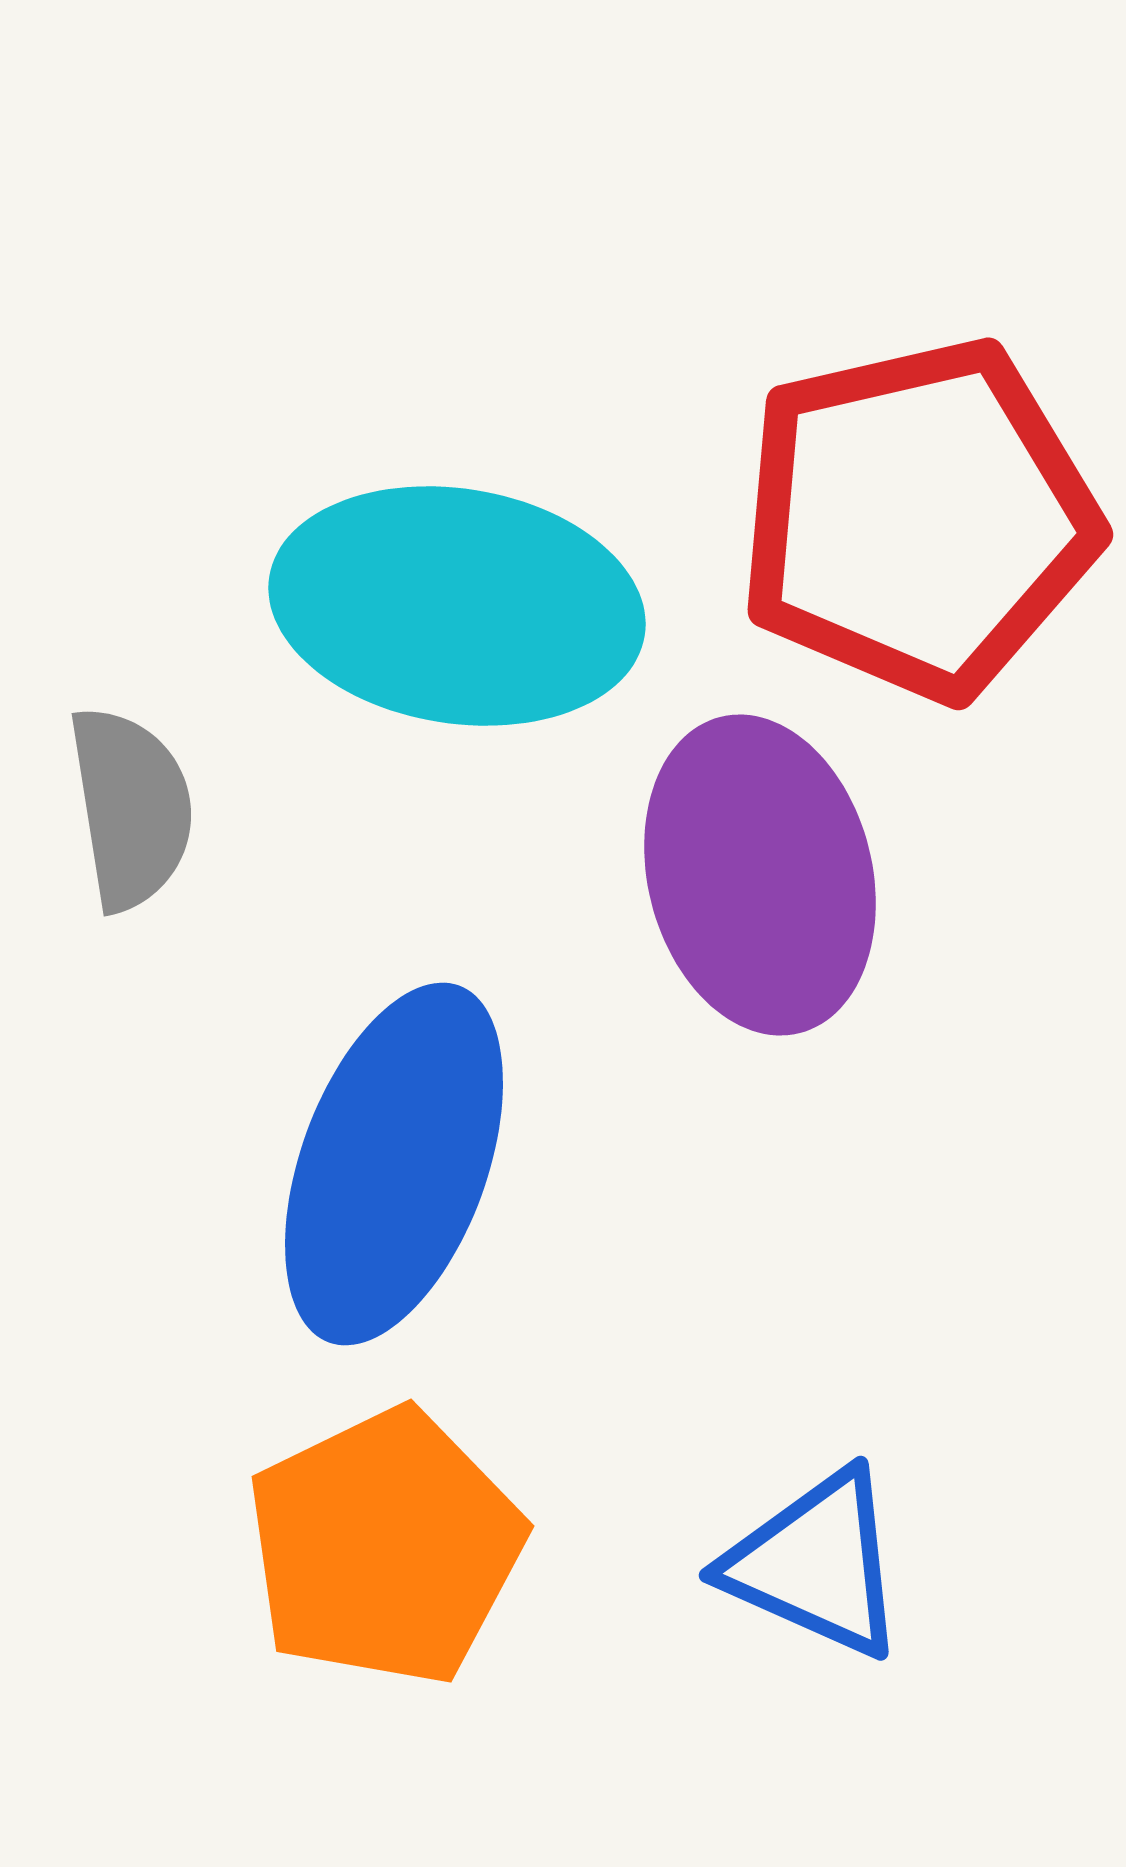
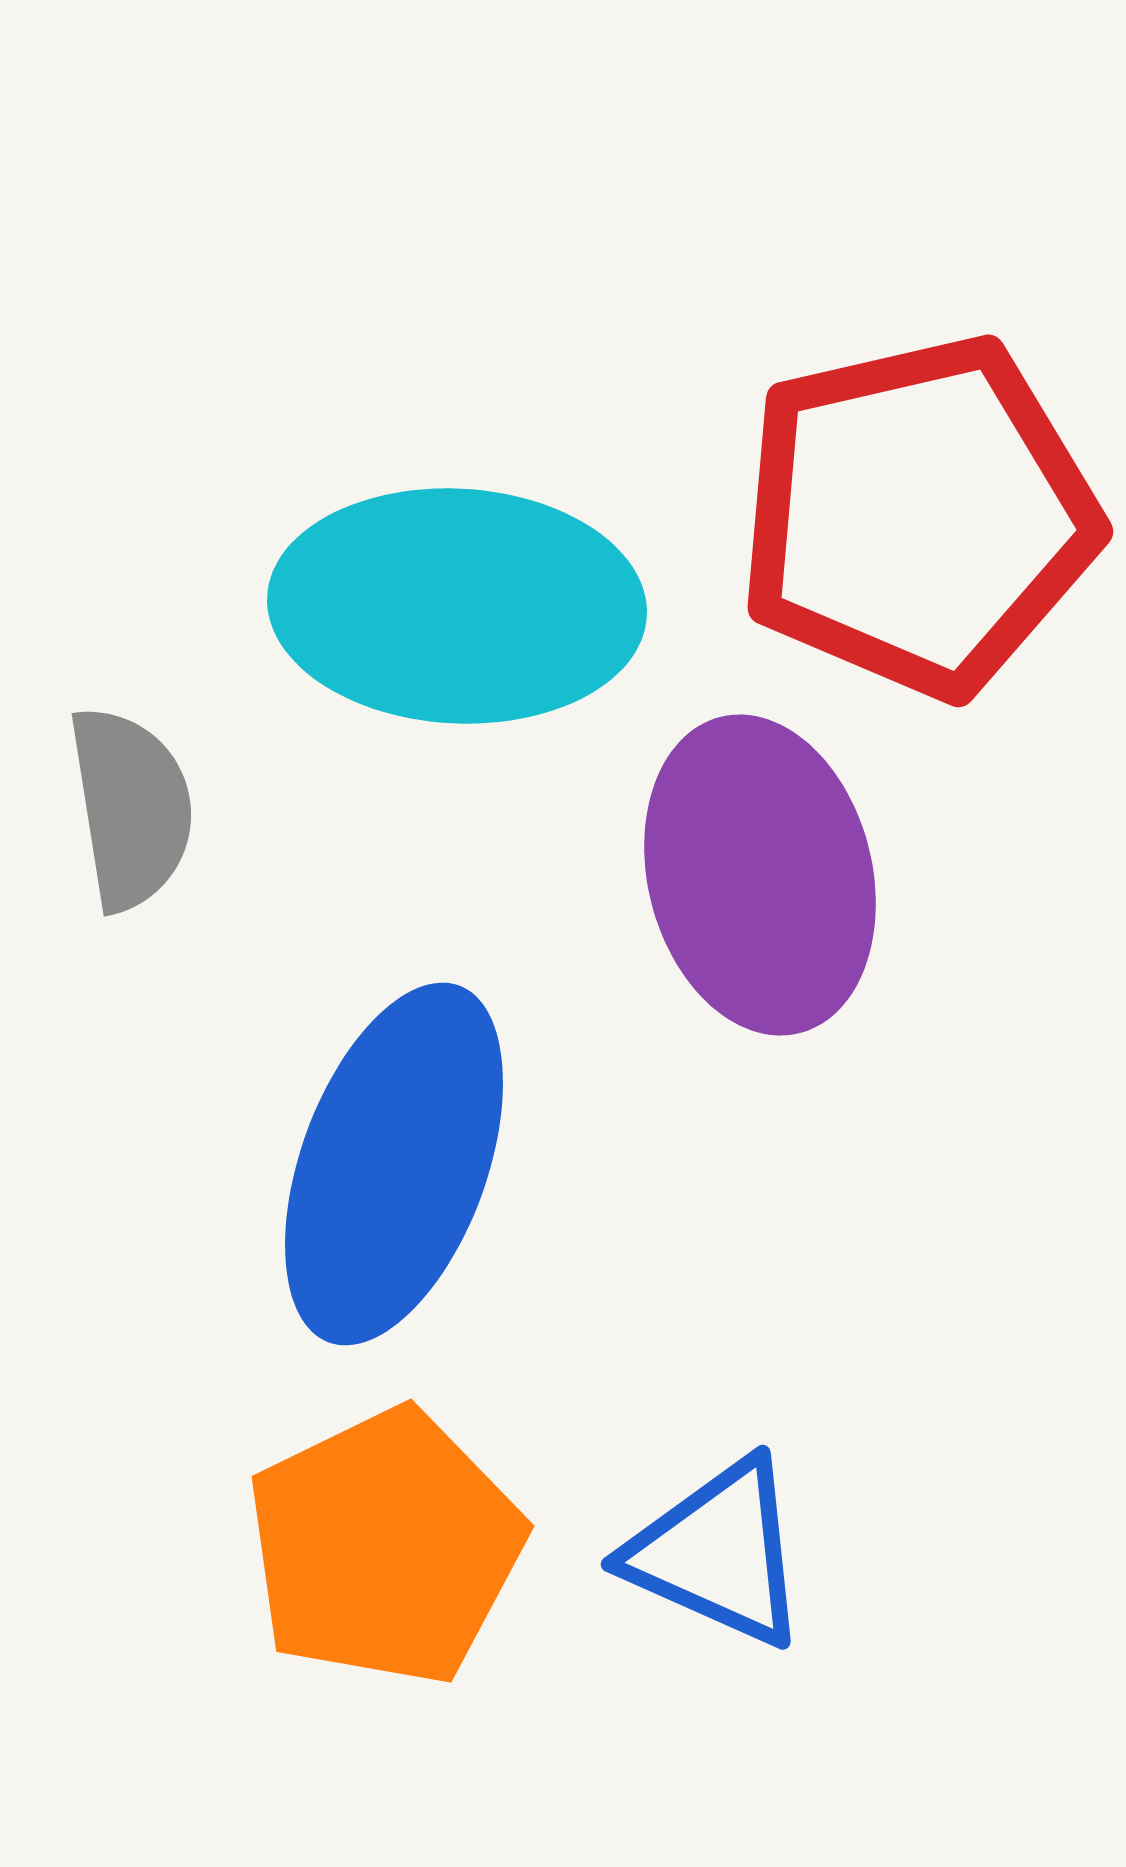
red pentagon: moved 3 px up
cyan ellipse: rotated 6 degrees counterclockwise
blue triangle: moved 98 px left, 11 px up
